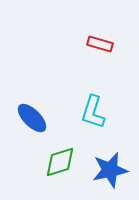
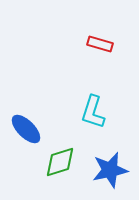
blue ellipse: moved 6 px left, 11 px down
